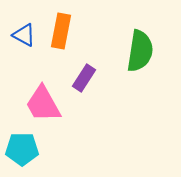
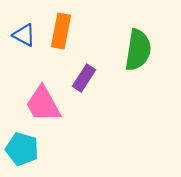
green semicircle: moved 2 px left, 1 px up
cyan pentagon: rotated 16 degrees clockwise
